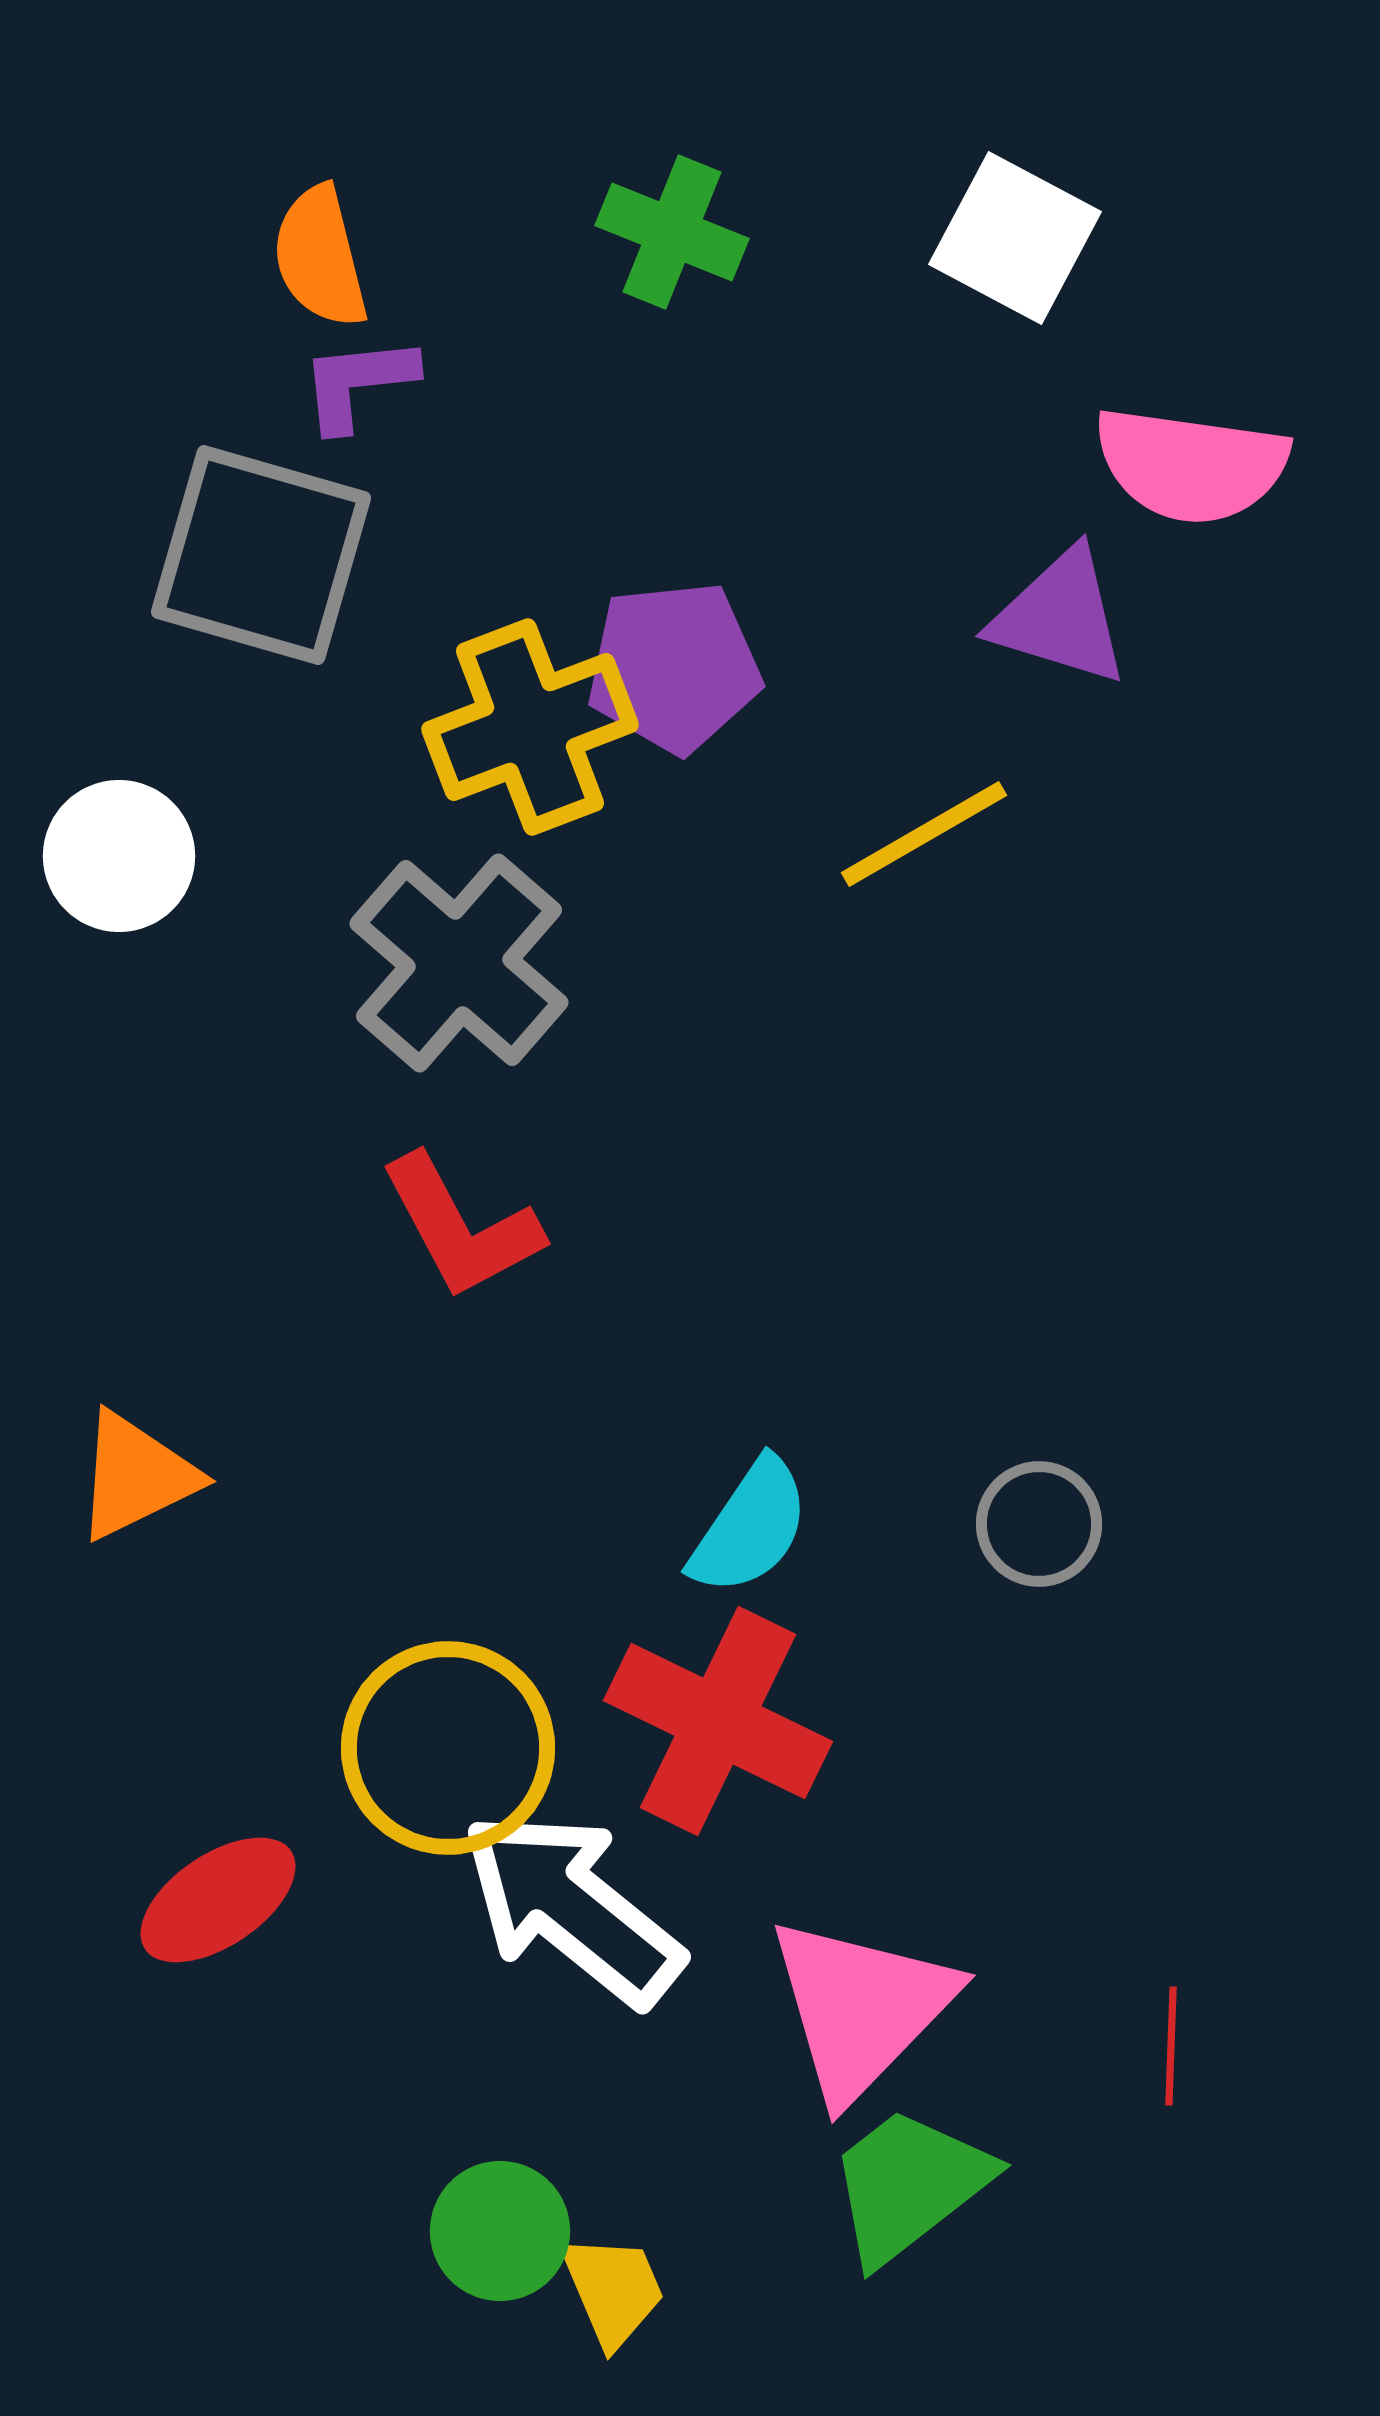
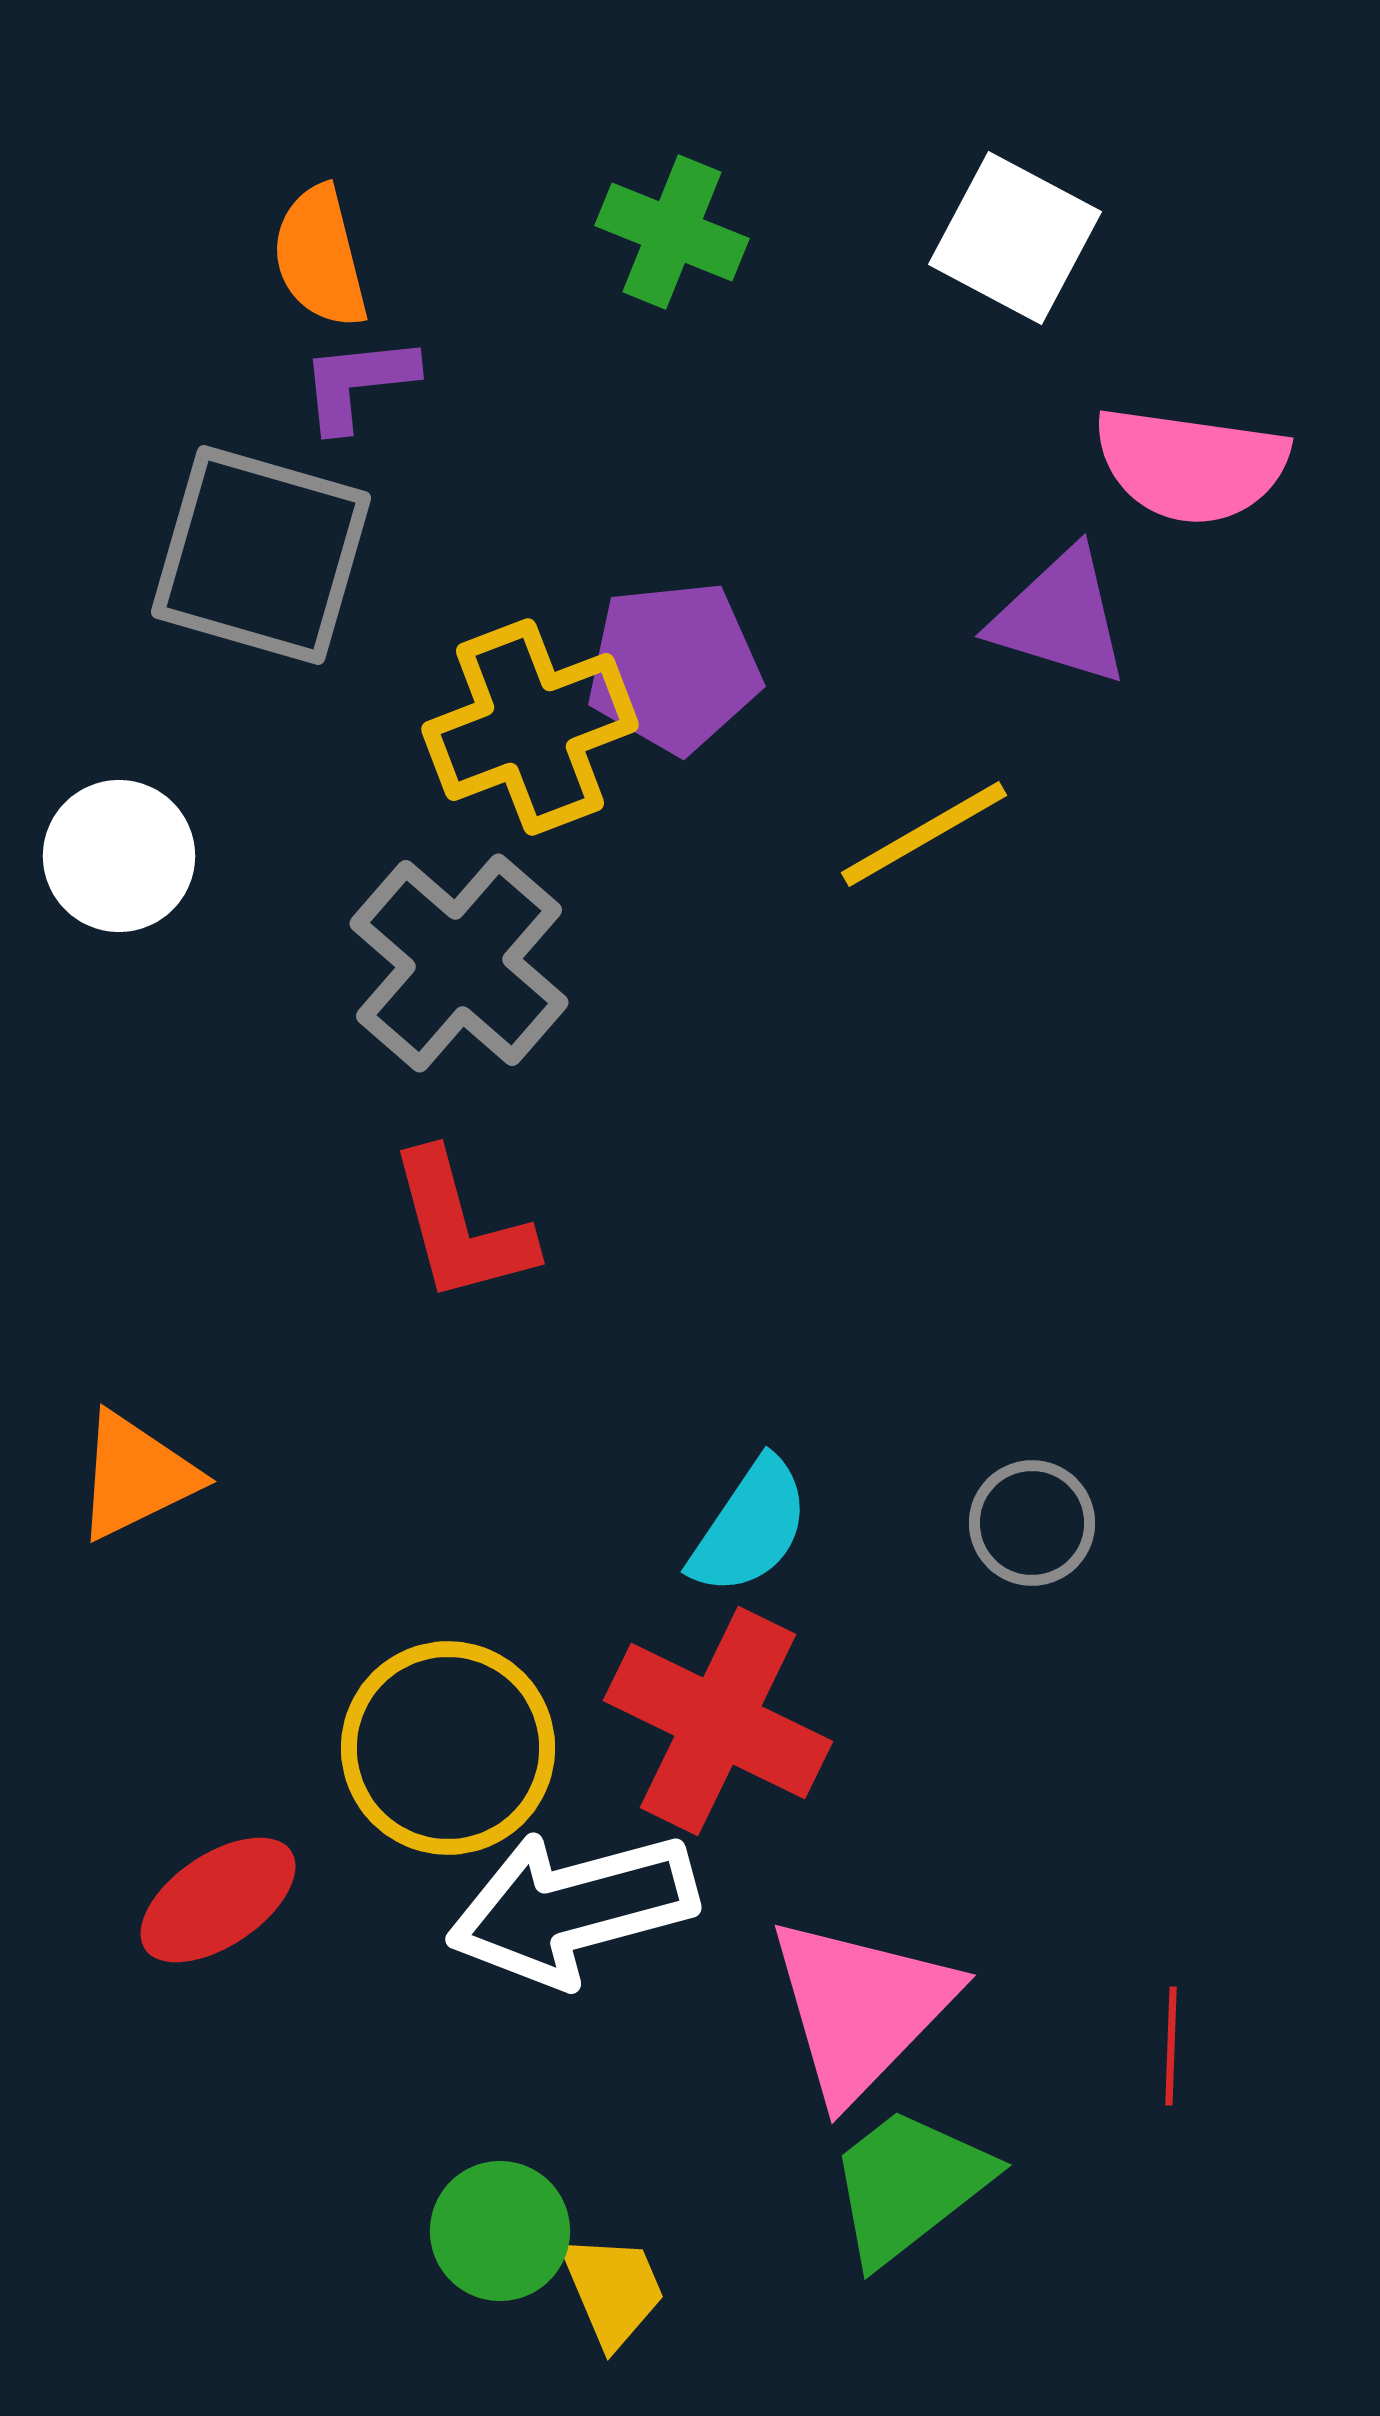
red L-shape: rotated 13 degrees clockwise
gray circle: moved 7 px left, 1 px up
white arrow: rotated 54 degrees counterclockwise
